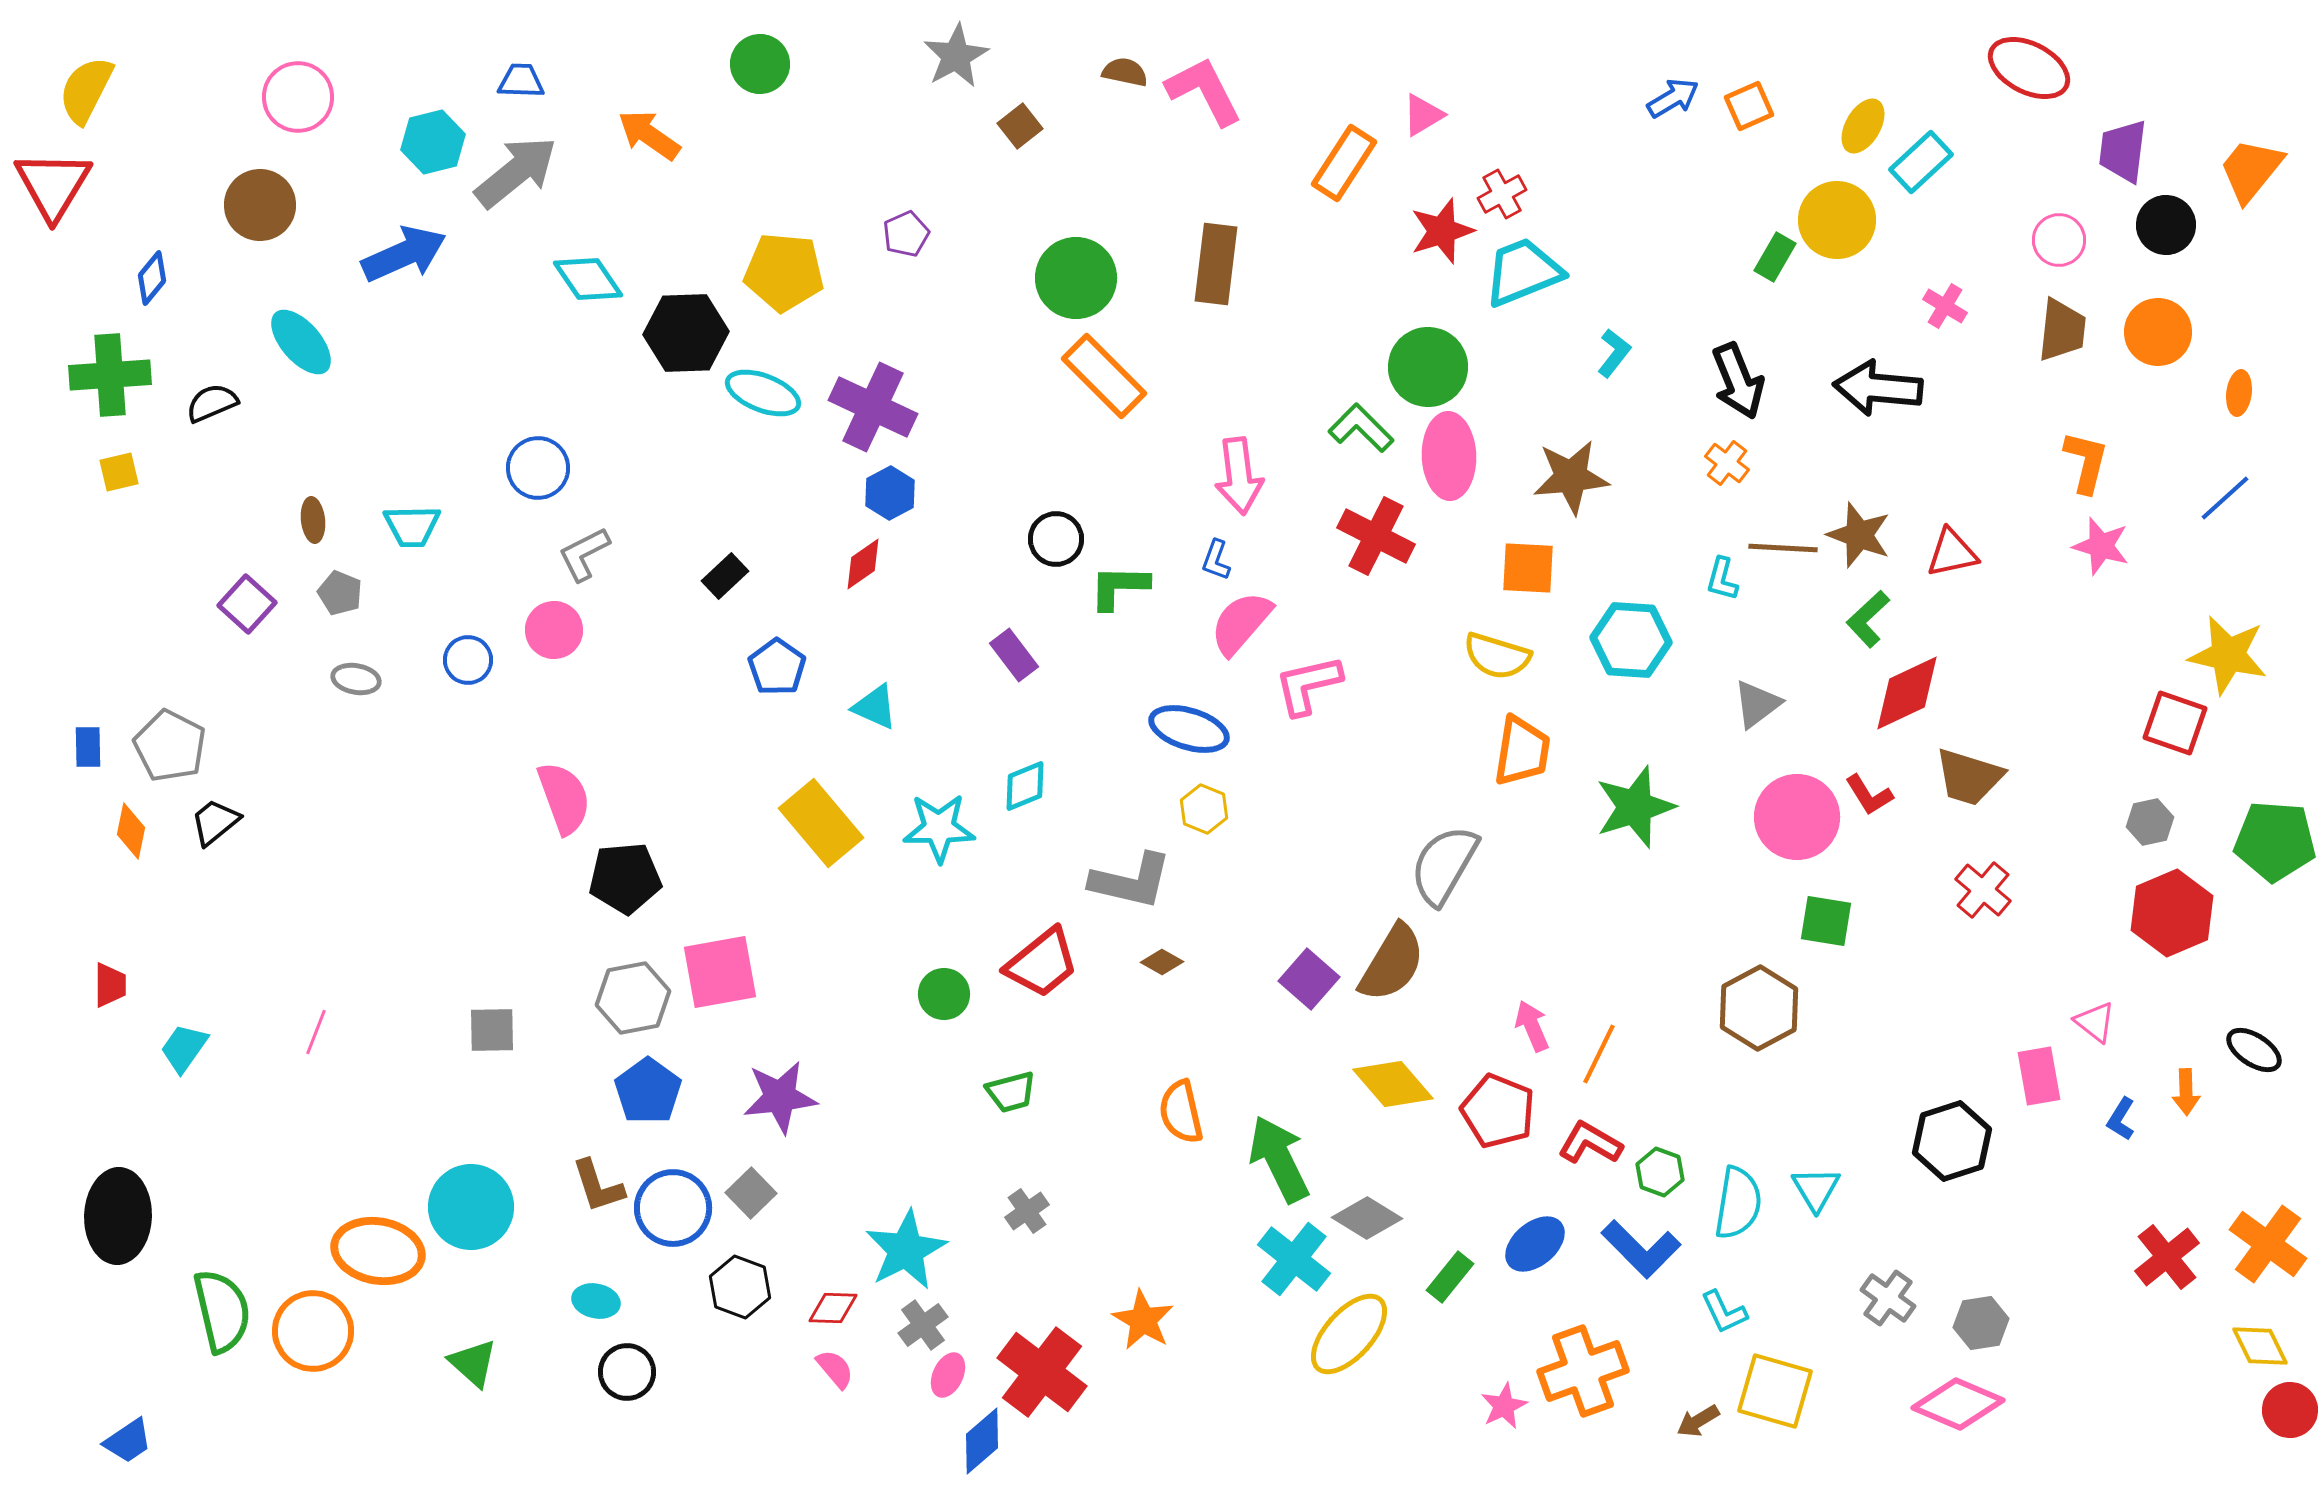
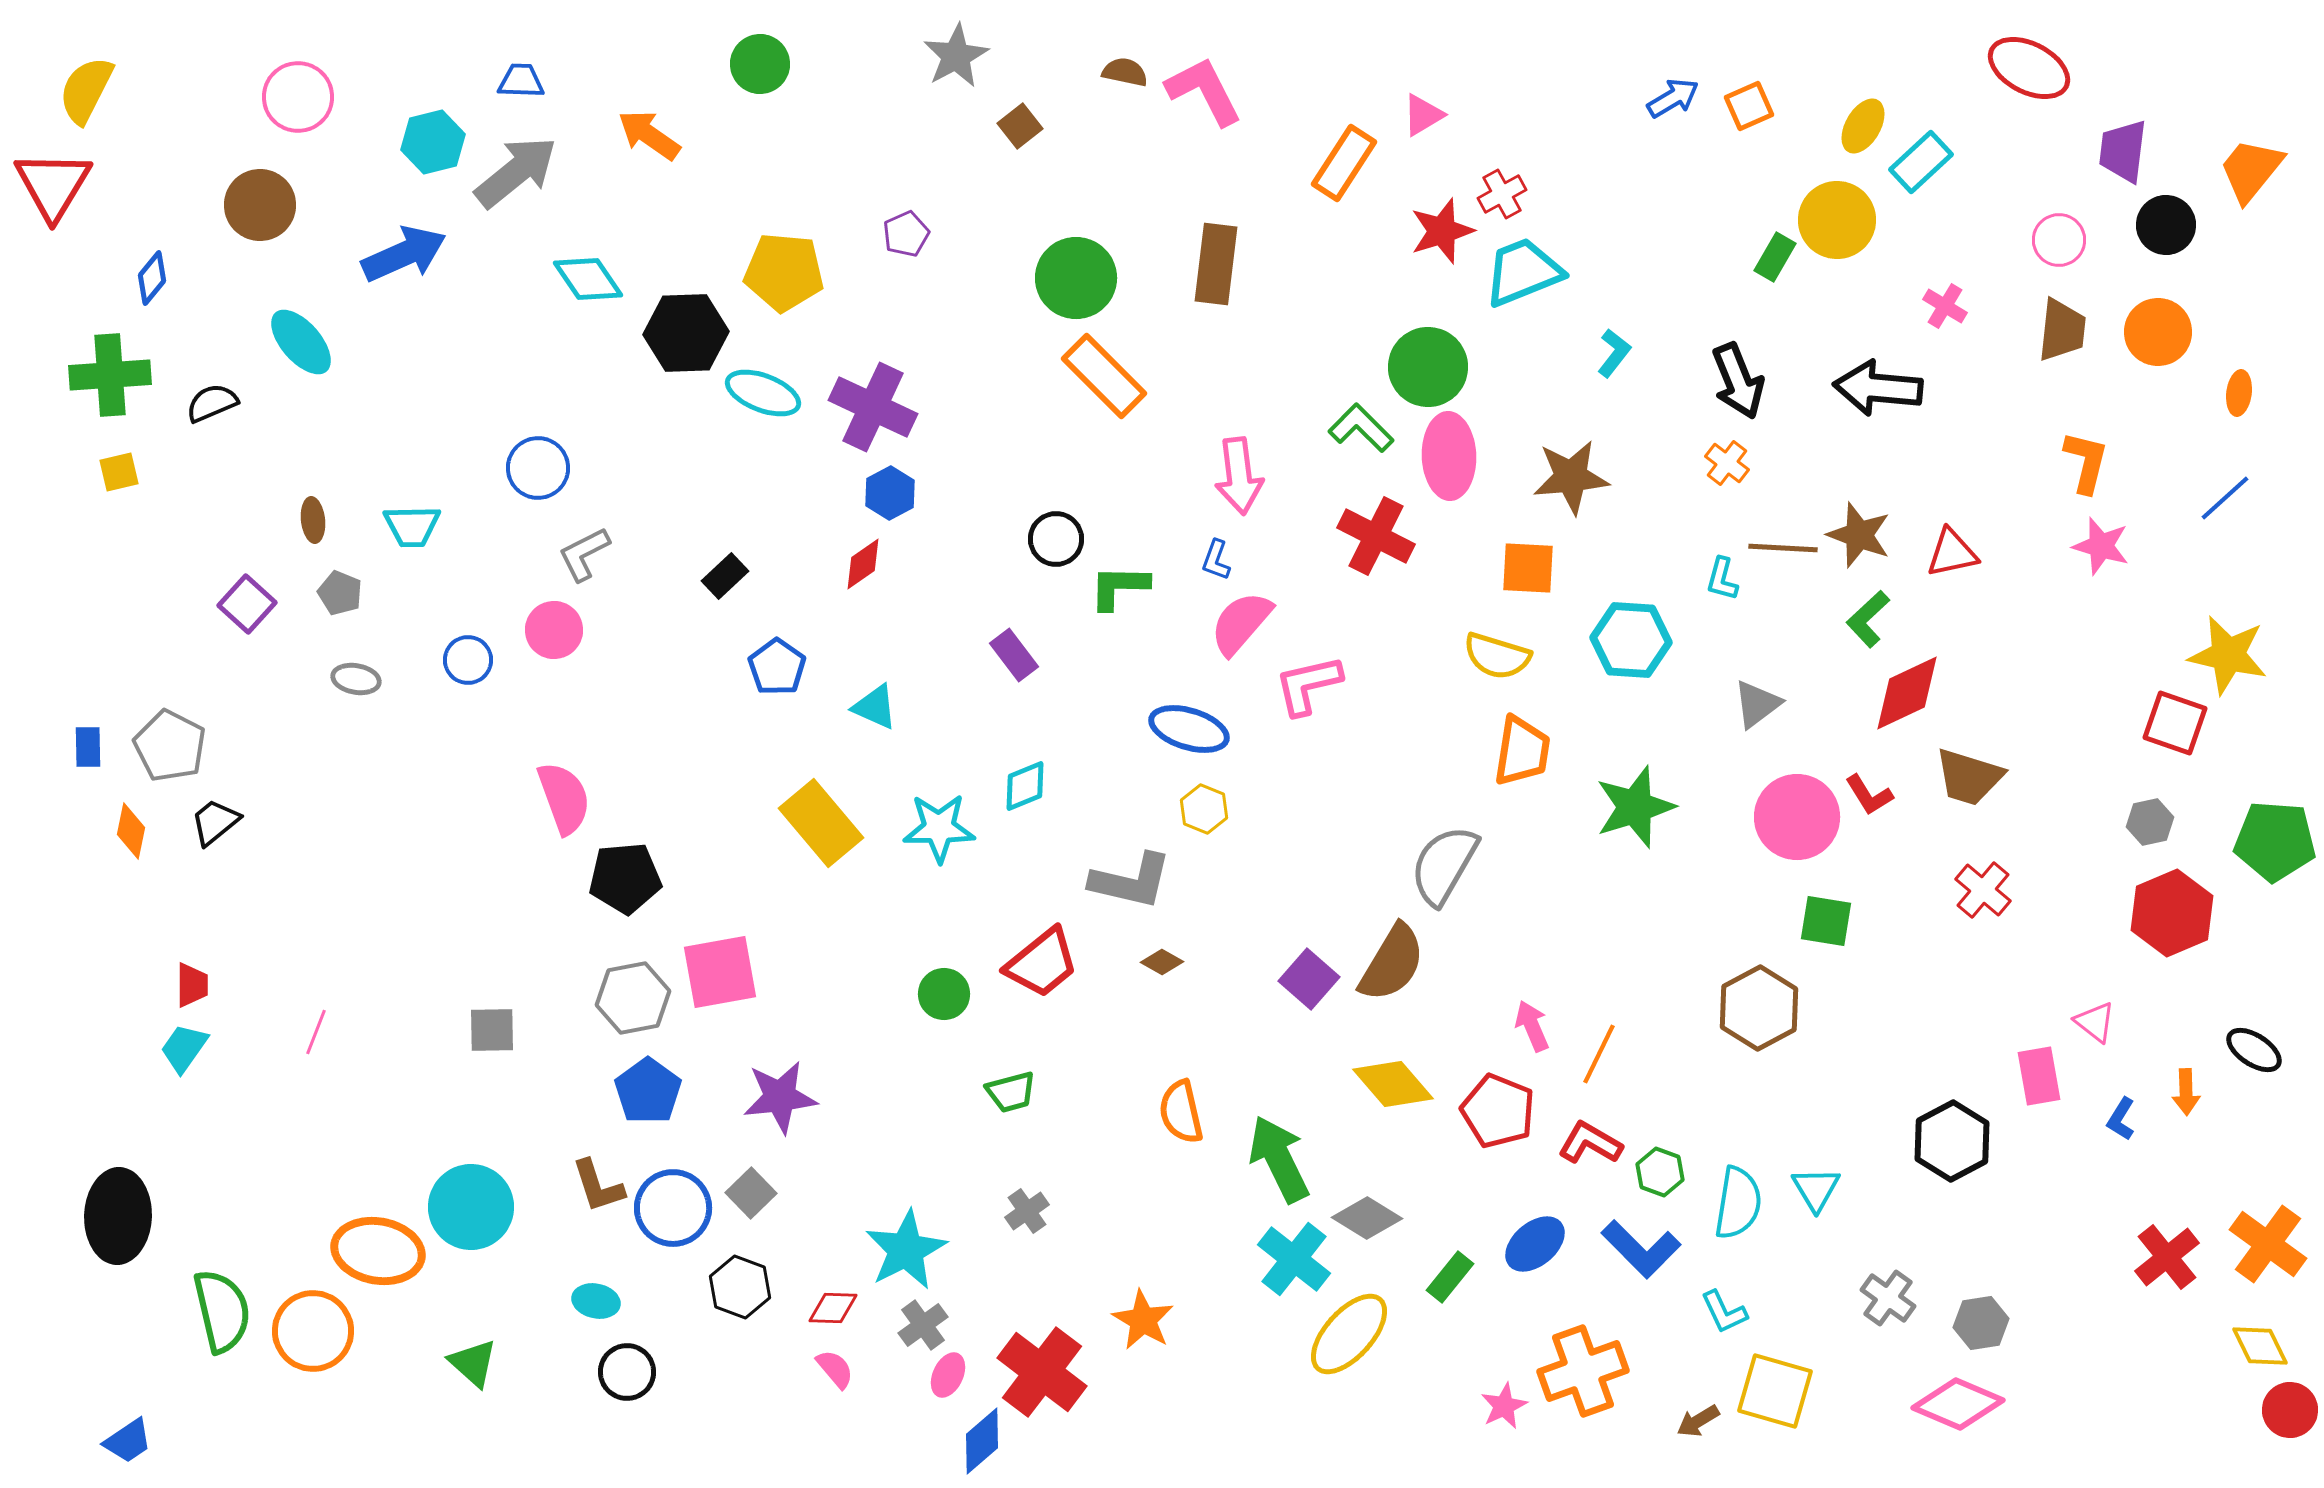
red trapezoid at (110, 985): moved 82 px right
black hexagon at (1952, 1141): rotated 10 degrees counterclockwise
